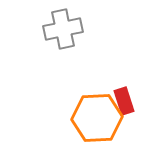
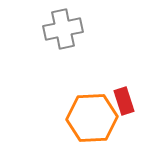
orange hexagon: moved 5 px left
